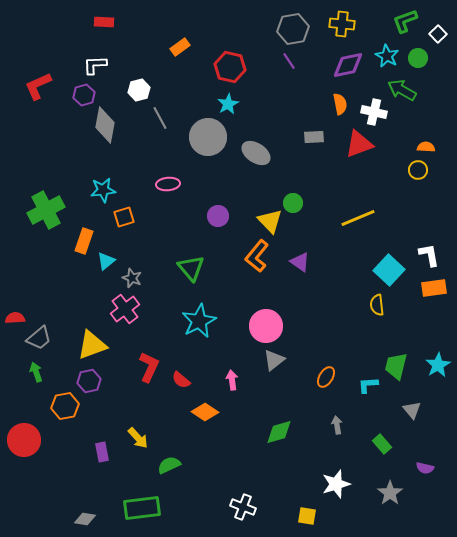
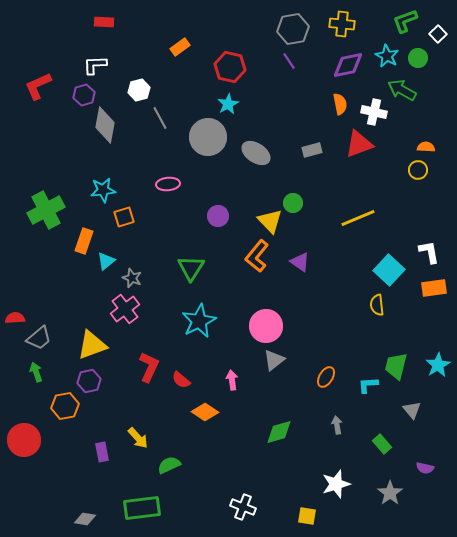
gray rectangle at (314, 137): moved 2 px left, 13 px down; rotated 12 degrees counterclockwise
white L-shape at (429, 255): moved 3 px up
green triangle at (191, 268): rotated 12 degrees clockwise
